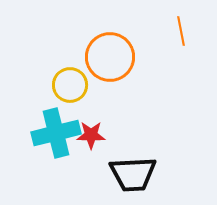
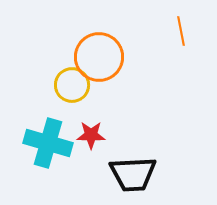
orange circle: moved 11 px left
yellow circle: moved 2 px right
cyan cross: moved 8 px left, 10 px down; rotated 30 degrees clockwise
